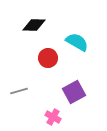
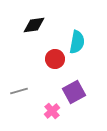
black diamond: rotated 10 degrees counterclockwise
cyan semicircle: rotated 70 degrees clockwise
red circle: moved 7 px right, 1 px down
pink cross: moved 1 px left, 6 px up; rotated 21 degrees clockwise
